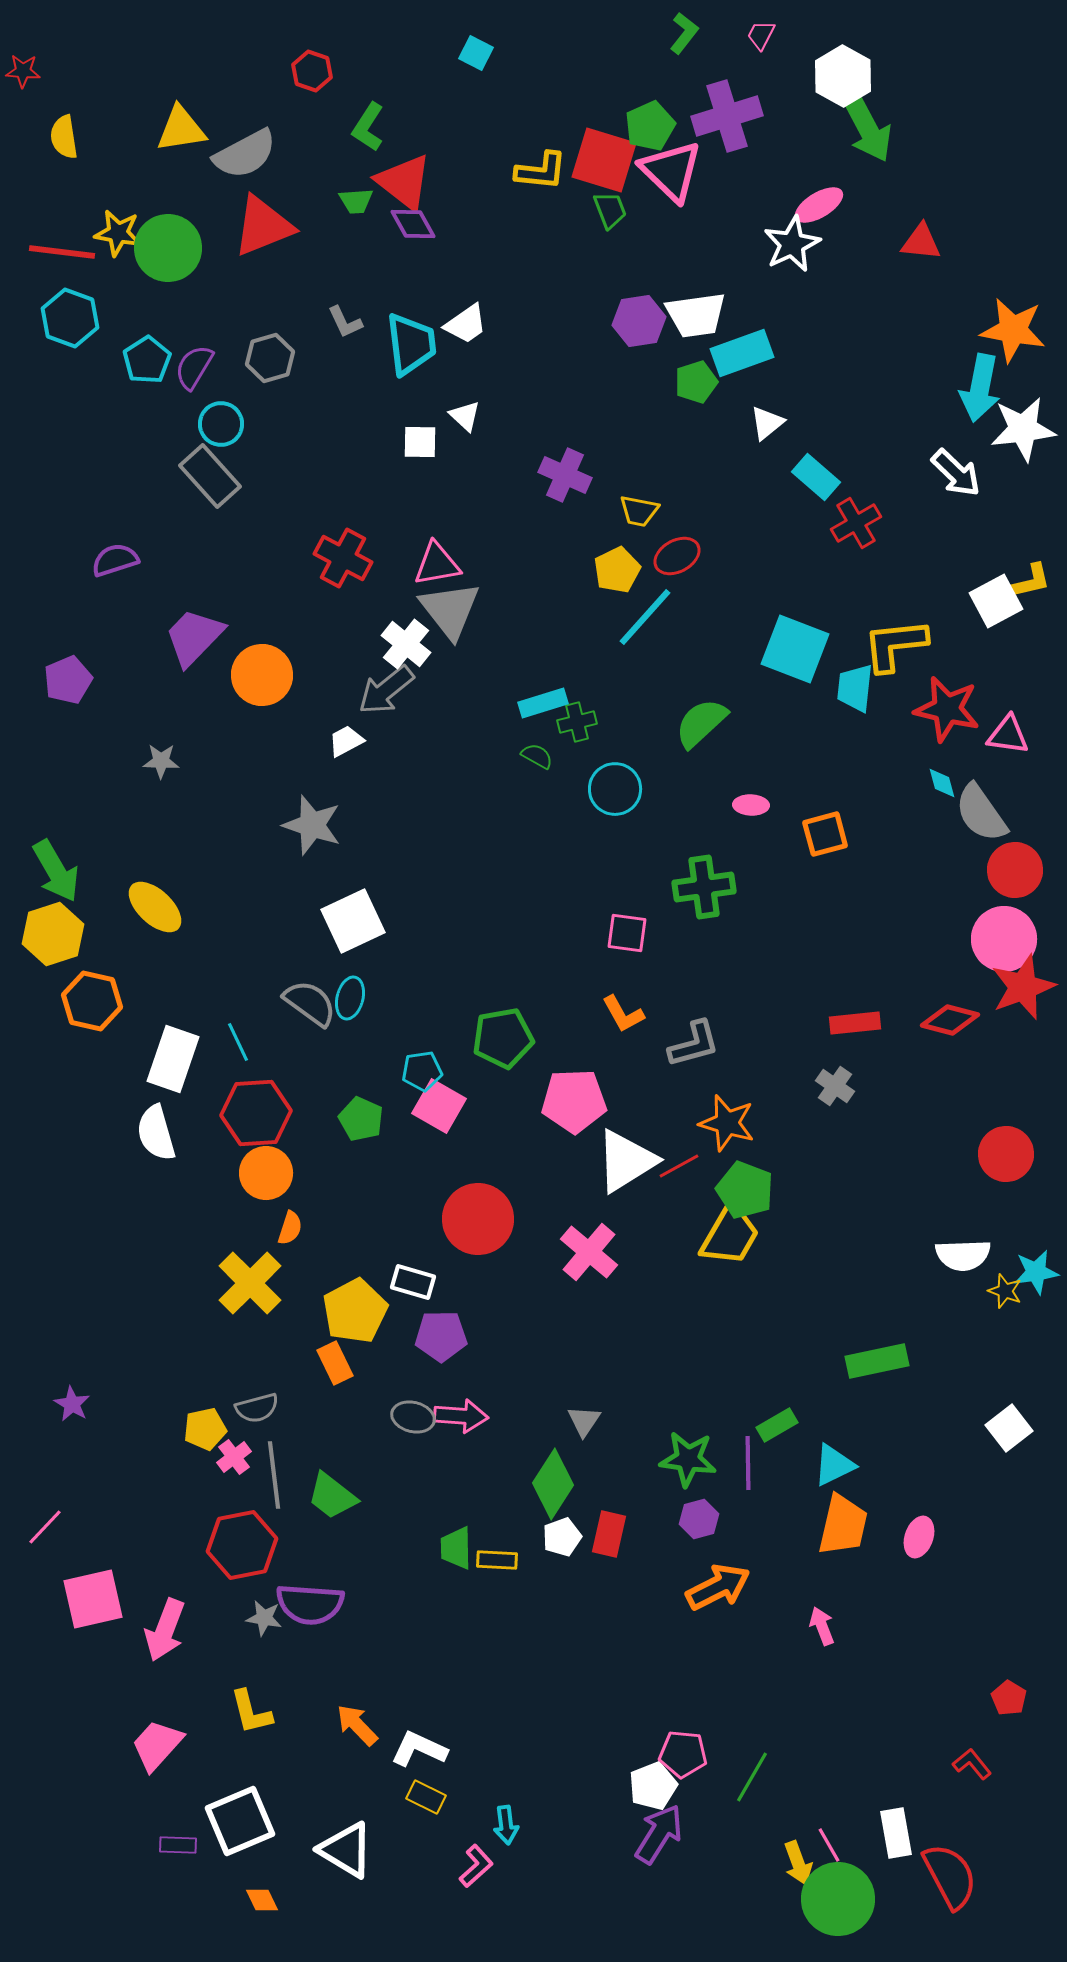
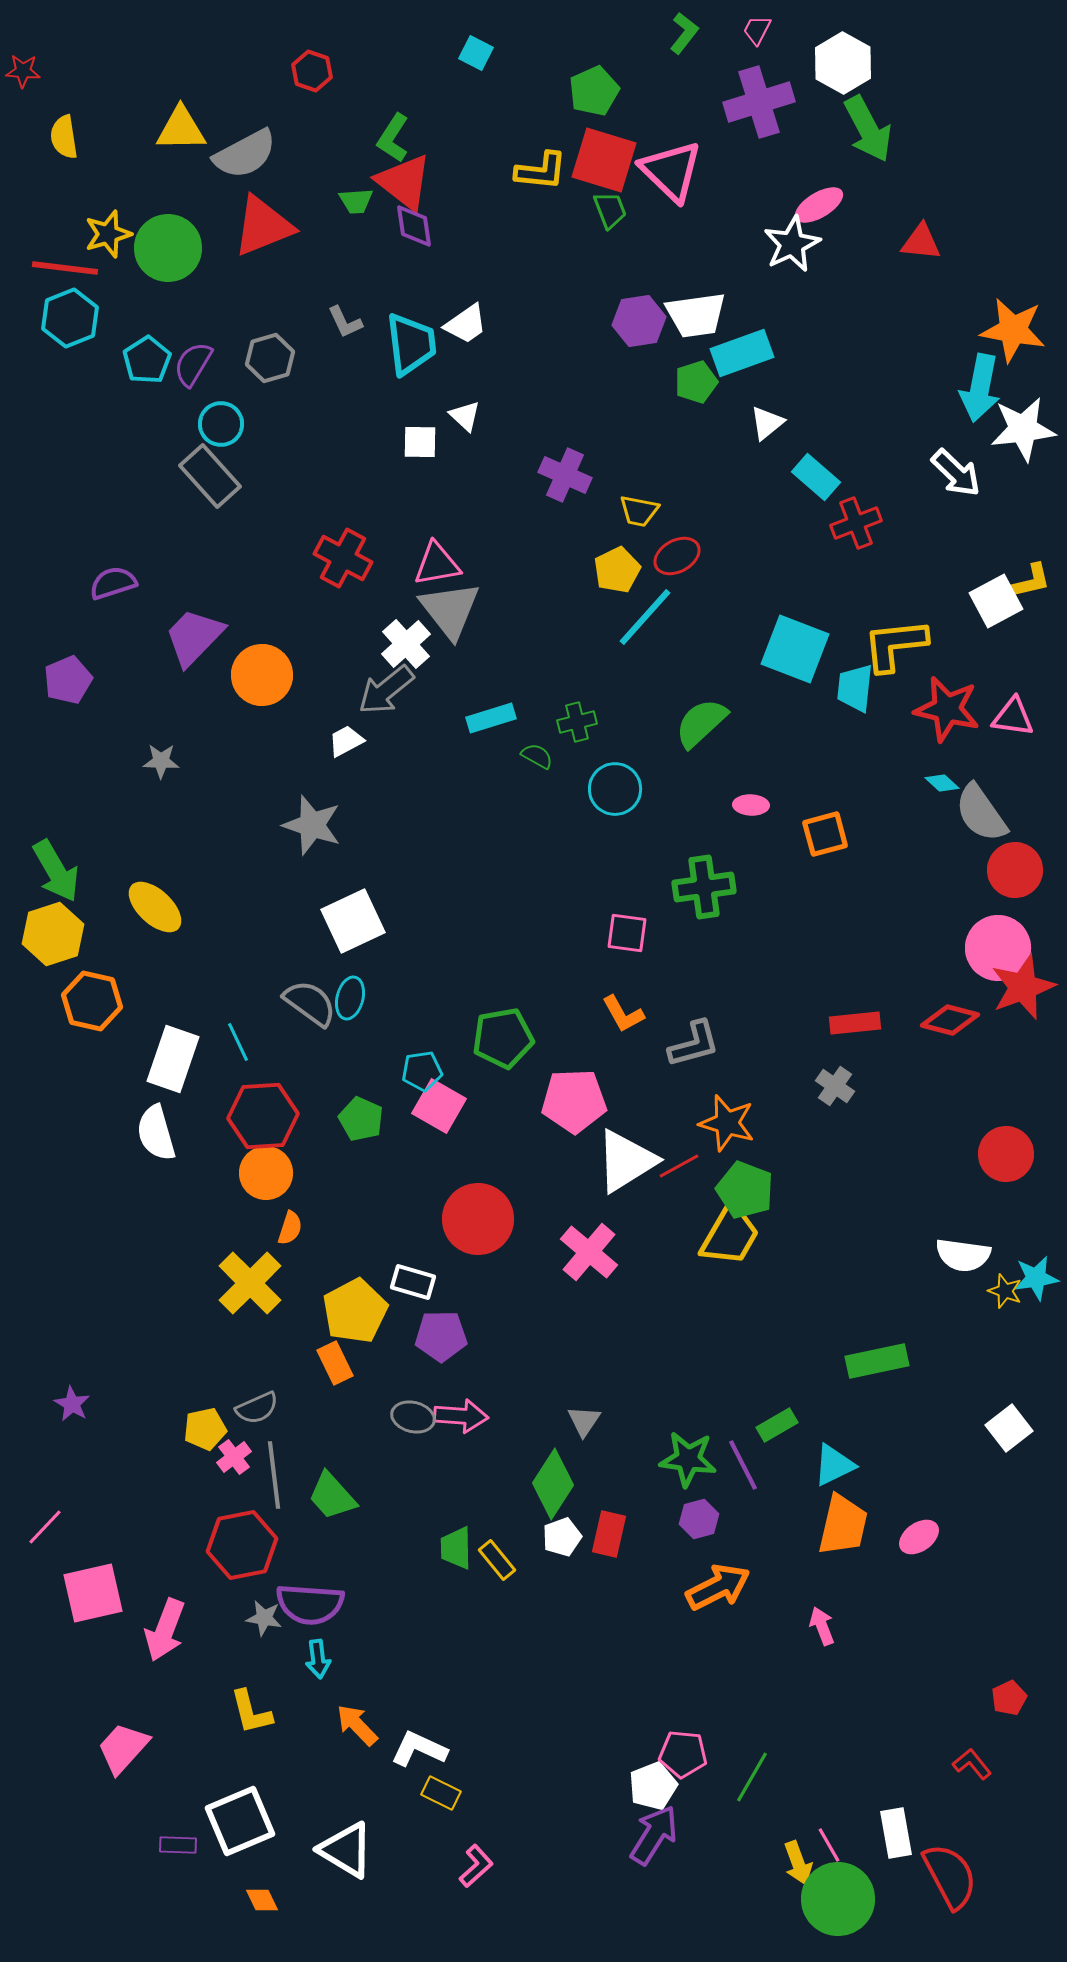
pink trapezoid at (761, 35): moved 4 px left, 5 px up
white hexagon at (843, 76): moved 13 px up
purple cross at (727, 116): moved 32 px right, 14 px up
green pentagon at (650, 126): moved 56 px left, 35 px up
green L-shape at (368, 127): moved 25 px right, 11 px down
yellow triangle at (181, 129): rotated 8 degrees clockwise
purple diamond at (413, 224): moved 1 px right, 2 px down; rotated 21 degrees clockwise
yellow star at (118, 233): moved 10 px left, 1 px down; rotated 27 degrees counterclockwise
red line at (62, 252): moved 3 px right, 16 px down
cyan hexagon at (70, 318): rotated 18 degrees clockwise
purple semicircle at (194, 367): moved 1 px left, 3 px up
red cross at (856, 523): rotated 9 degrees clockwise
purple semicircle at (115, 560): moved 2 px left, 23 px down
white cross at (406, 644): rotated 9 degrees clockwise
cyan rectangle at (543, 703): moved 52 px left, 15 px down
pink triangle at (1008, 735): moved 5 px right, 18 px up
cyan diamond at (942, 783): rotated 32 degrees counterclockwise
pink circle at (1004, 939): moved 6 px left, 9 px down
red hexagon at (256, 1113): moved 7 px right, 3 px down
white semicircle at (963, 1255): rotated 10 degrees clockwise
cyan star at (1036, 1272): moved 6 px down
gray semicircle at (257, 1408): rotated 9 degrees counterclockwise
purple line at (748, 1463): moved 5 px left, 2 px down; rotated 26 degrees counterclockwise
green trapezoid at (332, 1496): rotated 10 degrees clockwise
pink ellipse at (919, 1537): rotated 36 degrees clockwise
yellow rectangle at (497, 1560): rotated 48 degrees clockwise
pink square at (93, 1599): moved 6 px up
red pentagon at (1009, 1698): rotated 16 degrees clockwise
pink trapezoid at (157, 1745): moved 34 px left, 3 px down
yellow rectangle at (426, 1797): moved 15 px right, 4 px up
cyan arrow at (506, 1825): moved 188 px left, 166 px up
purple arrow at (659, 1834): moved 5 px left, 1 px down
